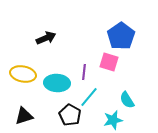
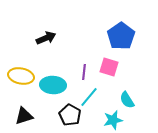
pink square: moved 5 px down
yellow ellipse: moved 2 px left, 2 px down
cyan ellipse: moved 4 px left, 2 px down
